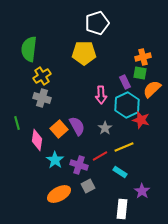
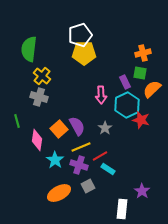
white pentagon: moved 17 px left, 12 px down
orange cross: moved 4 px up
yellow cross: rotated 18 degrees counterclockwise
gray cross: moved 3 px left, 1 px up
green line: moved 2 px up
yellow line: moved 43 px left
cyan rectangle: moved 12 px left, 3 px up
orange ellipse: moved 1 px up
